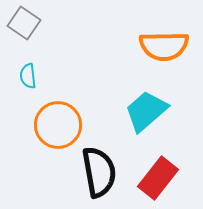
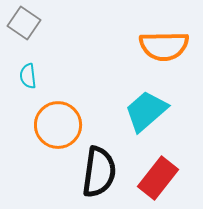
black semicircle: rotated 18 degrees clockwise
